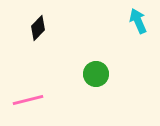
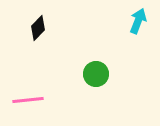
cyan arrow: rotated 45 degrees clockwise
pink line: rotated 8 degrees clockwise
